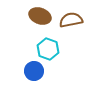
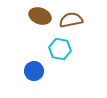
cyan hexagon: moved 12 px right; rotated 10 degrees counterclockwise
